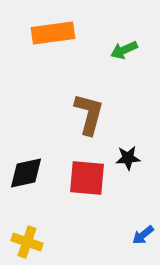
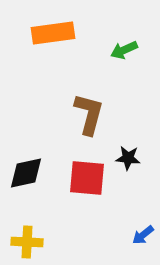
black star: rotated 10 degrees clockwise
yellow cross: rotated 16 degrees counterclockwise
